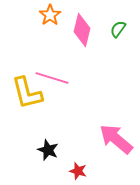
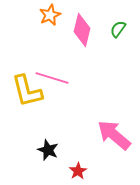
orange star: rotated 10 degrees clockwise
yellow L-shape: moved 2 px up
pink arrow: moved 2 px left, 4 px up
red star: rotated 24 degrees clockwise
